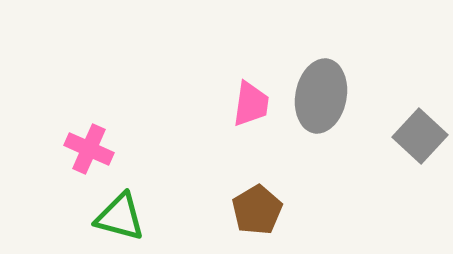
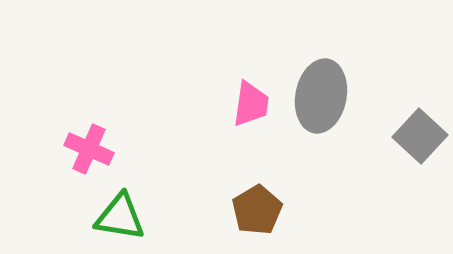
green triangle: rotated 6 degrees counterclockwise
